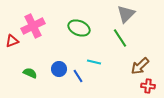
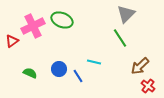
green ellipse: moved 17 px left, 8 px up
red triangle: rotated 16 degrees counterclockwise
red cross: rotated 32 degrees clockwise
